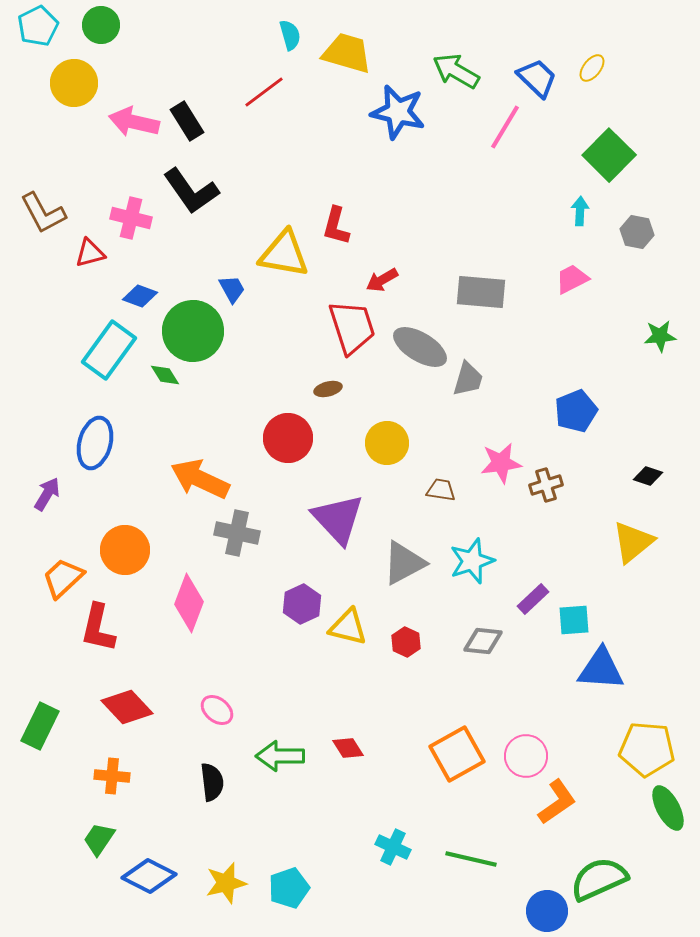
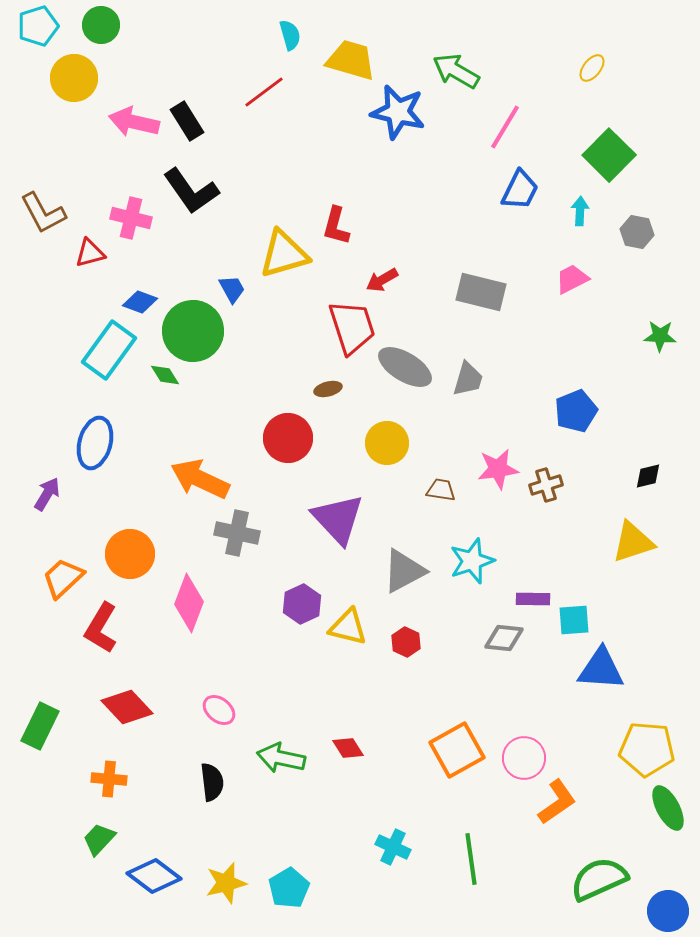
cyan pentagon at (38, 26): rotated 9 degrees clockwise
yellow trapezoid at (347, 53): moved 4 px right, 7 px down
blue trapezoid at (537, 78): moved 17 px left, 112 px down; rotated 72 degrees clockwise
yellow circle at (74, 83): moved 5 px up
yellow triangle at (284, 254): rotated 26 degrees counterclockwise
gray rectangle at (481, 292): rotated 9 degrees clockwise
blue diamond at (140, 296): moved 6 px down
green star at (660, 336): rotated 8 degrees clockwise
gray ellipse at (420, 347): moved 15 px left, 20 px down
pink star at (501, 463): moved 3 px left, 6 px down
black diamond at (648, 476): rotated 32 degrees counterclockwise
yellow triangle at (633, 542): rotated 21 degrees clockwise
orange circle at (125, 550): moved 5 px right, 4 px down
gray triangle at (404, 563): moved 8 px down
purple rectangle at (533, 599): rotated 44 degrees clockwise
red L-shape at (98, 628): moved 3 px right; rotated 18 degrees clockwise
gray diamond at (483, 641): moved 21 px right, 3 px up
pink ellipse at (217, 710): moved 2 px right
orange square at (457, 754): moved 4 px up
green arrow at (280, 756): moved 1 px right, 2 px down; rotated 12 degrees clockwise
pink circle at (526, 756): moved 2 px left, 2 px down
orange cross at (112, 776): moved 3 px left, 3 px down
green trapezoid at (99, 839): rotated 9 degrees clockwise
green line at (471, 859): rotated 69 degrees clockwise
blue diamond at (149, 876): moved 5 px right; rotated 10 degrees clockwise
cyan pentagon at (289, 888): rotated 12 degrees counterclockwise
blue circle at (547, 911): moved 121 px right
